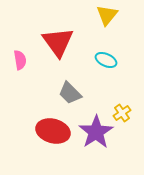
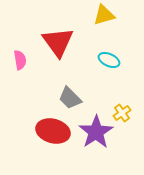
yellow triangle: moved 3 px left; rotated 35 degrees clockwise
cyan ellipse: moved 3 px right
gray trapezoid: moved 5 px down
